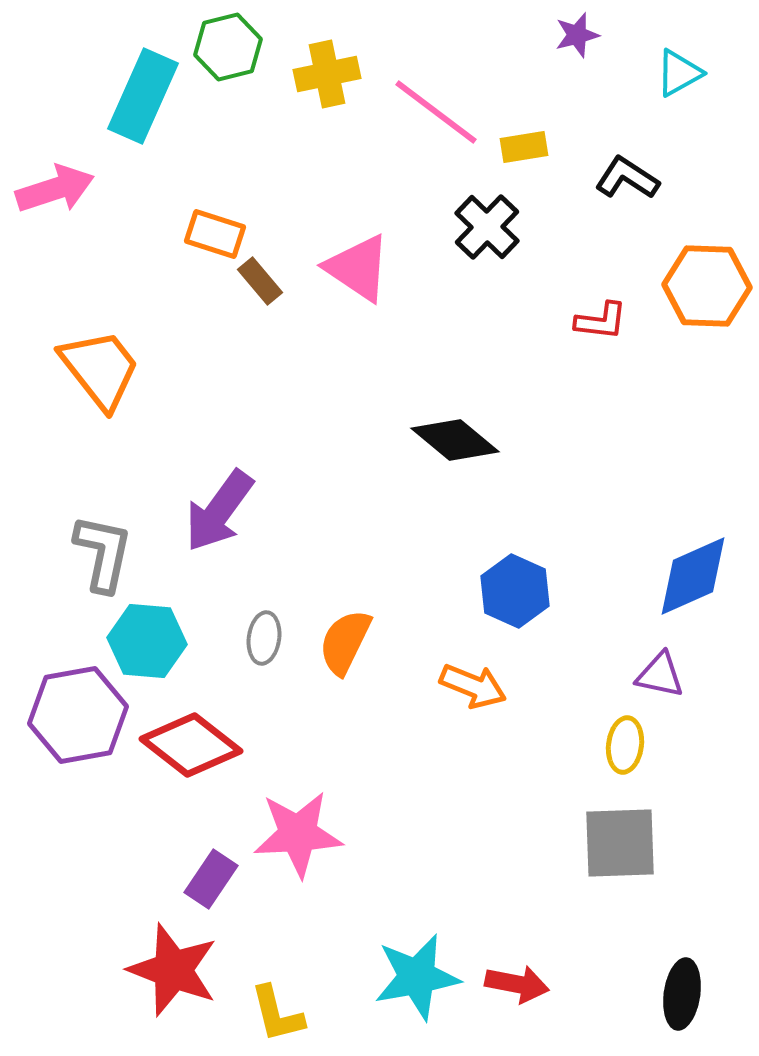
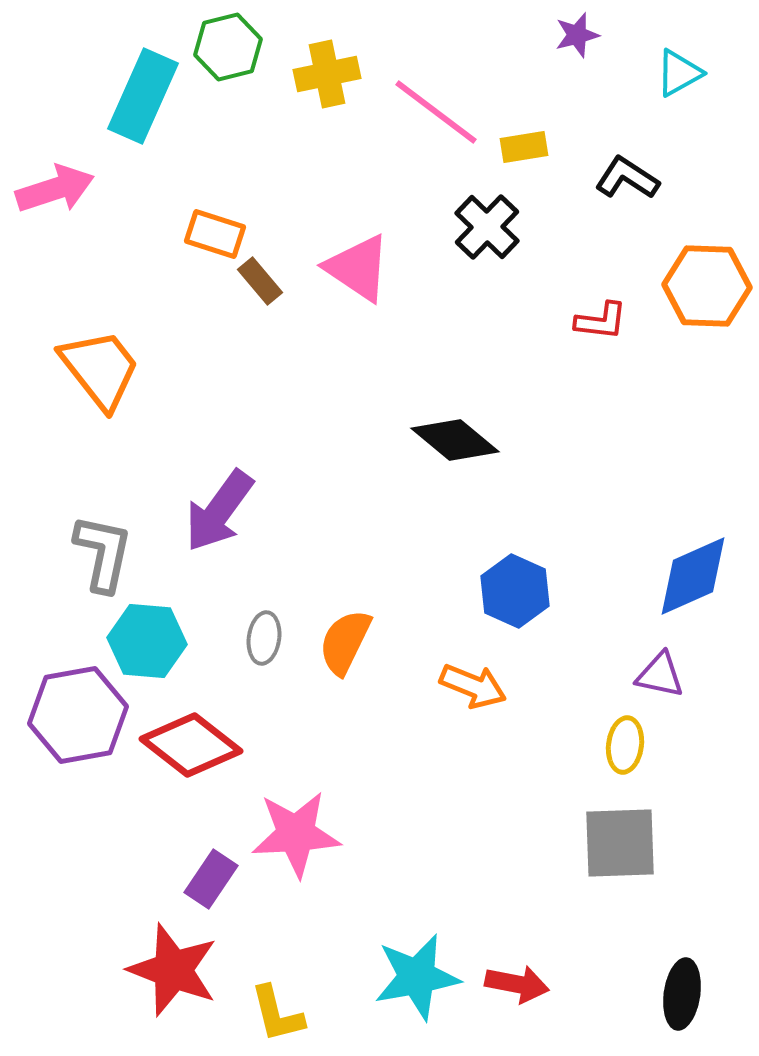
pink star: moved 2 px left
